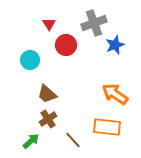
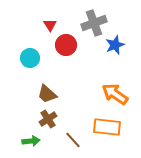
red triangle: moved 1 px right, 1 px down
cyan circle: moved 2 px up
green arrow: rotated 36 degrees clockwise
